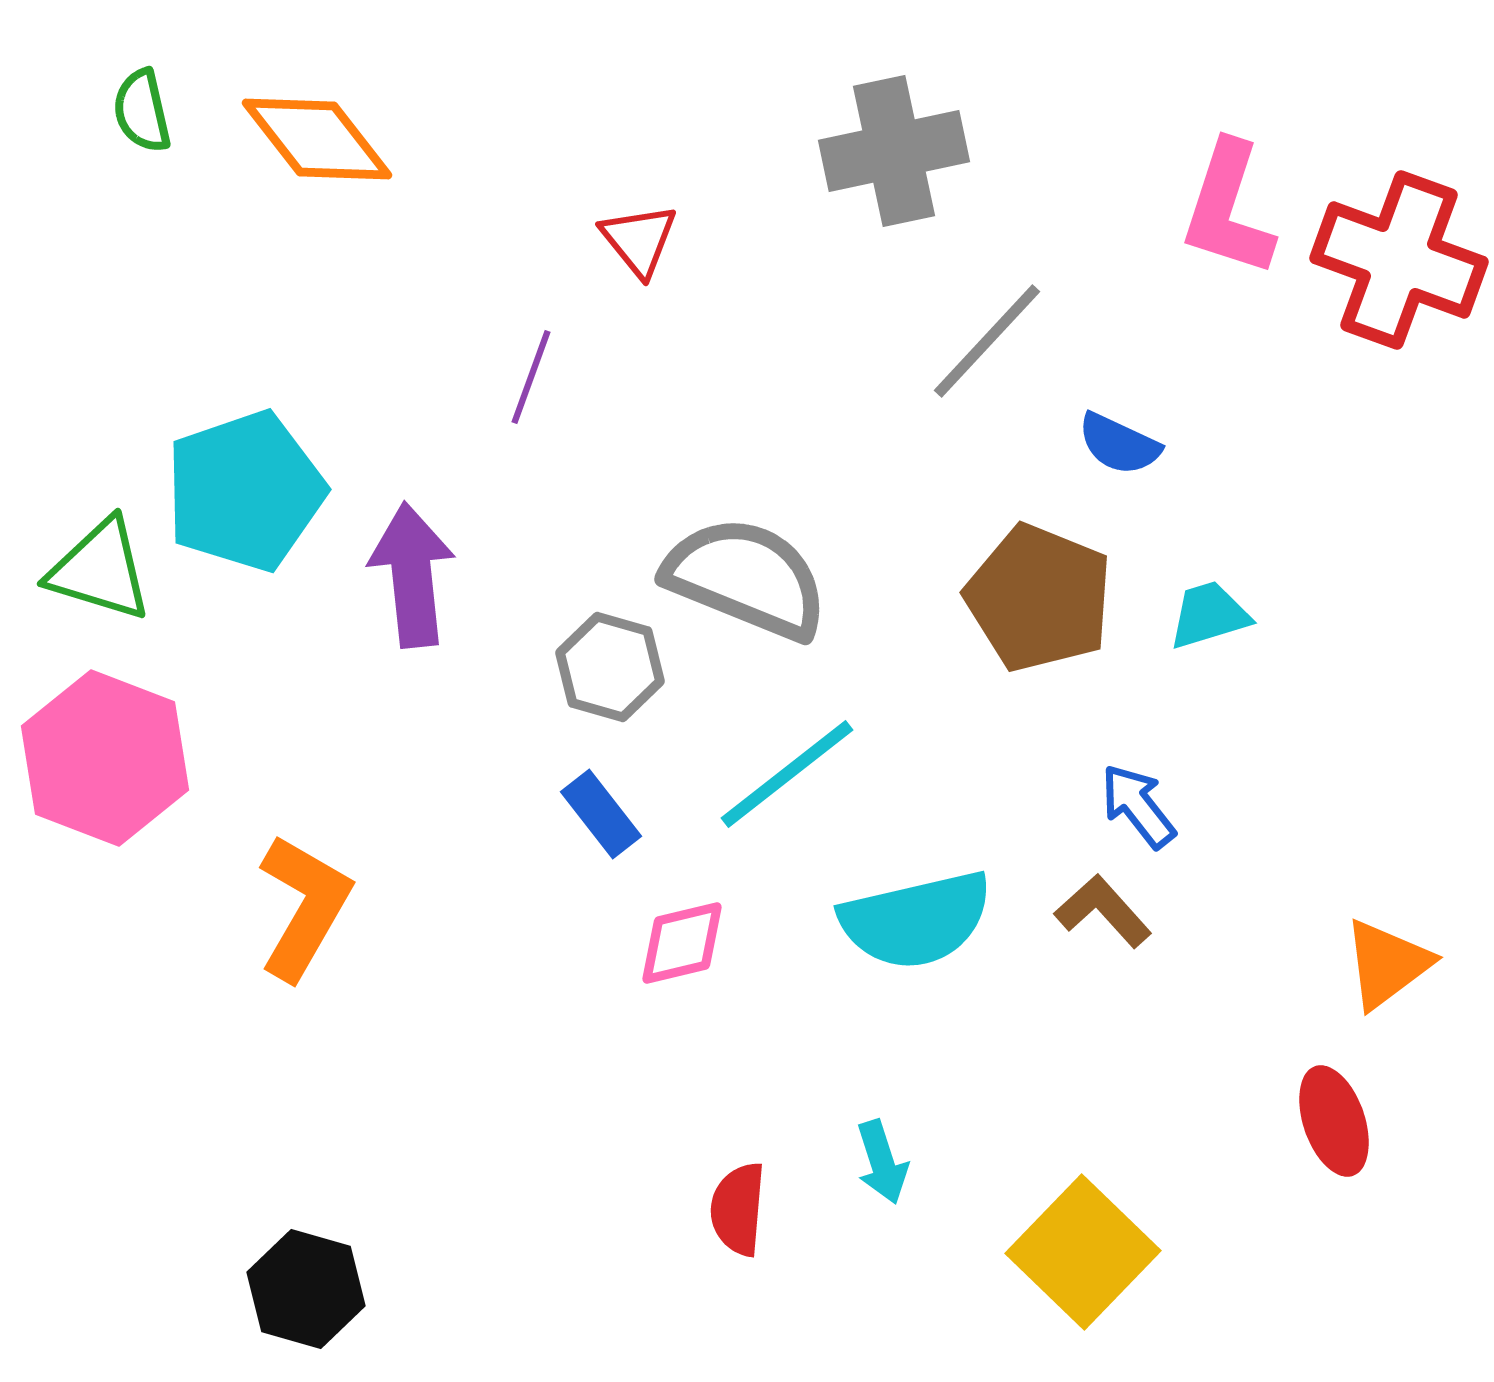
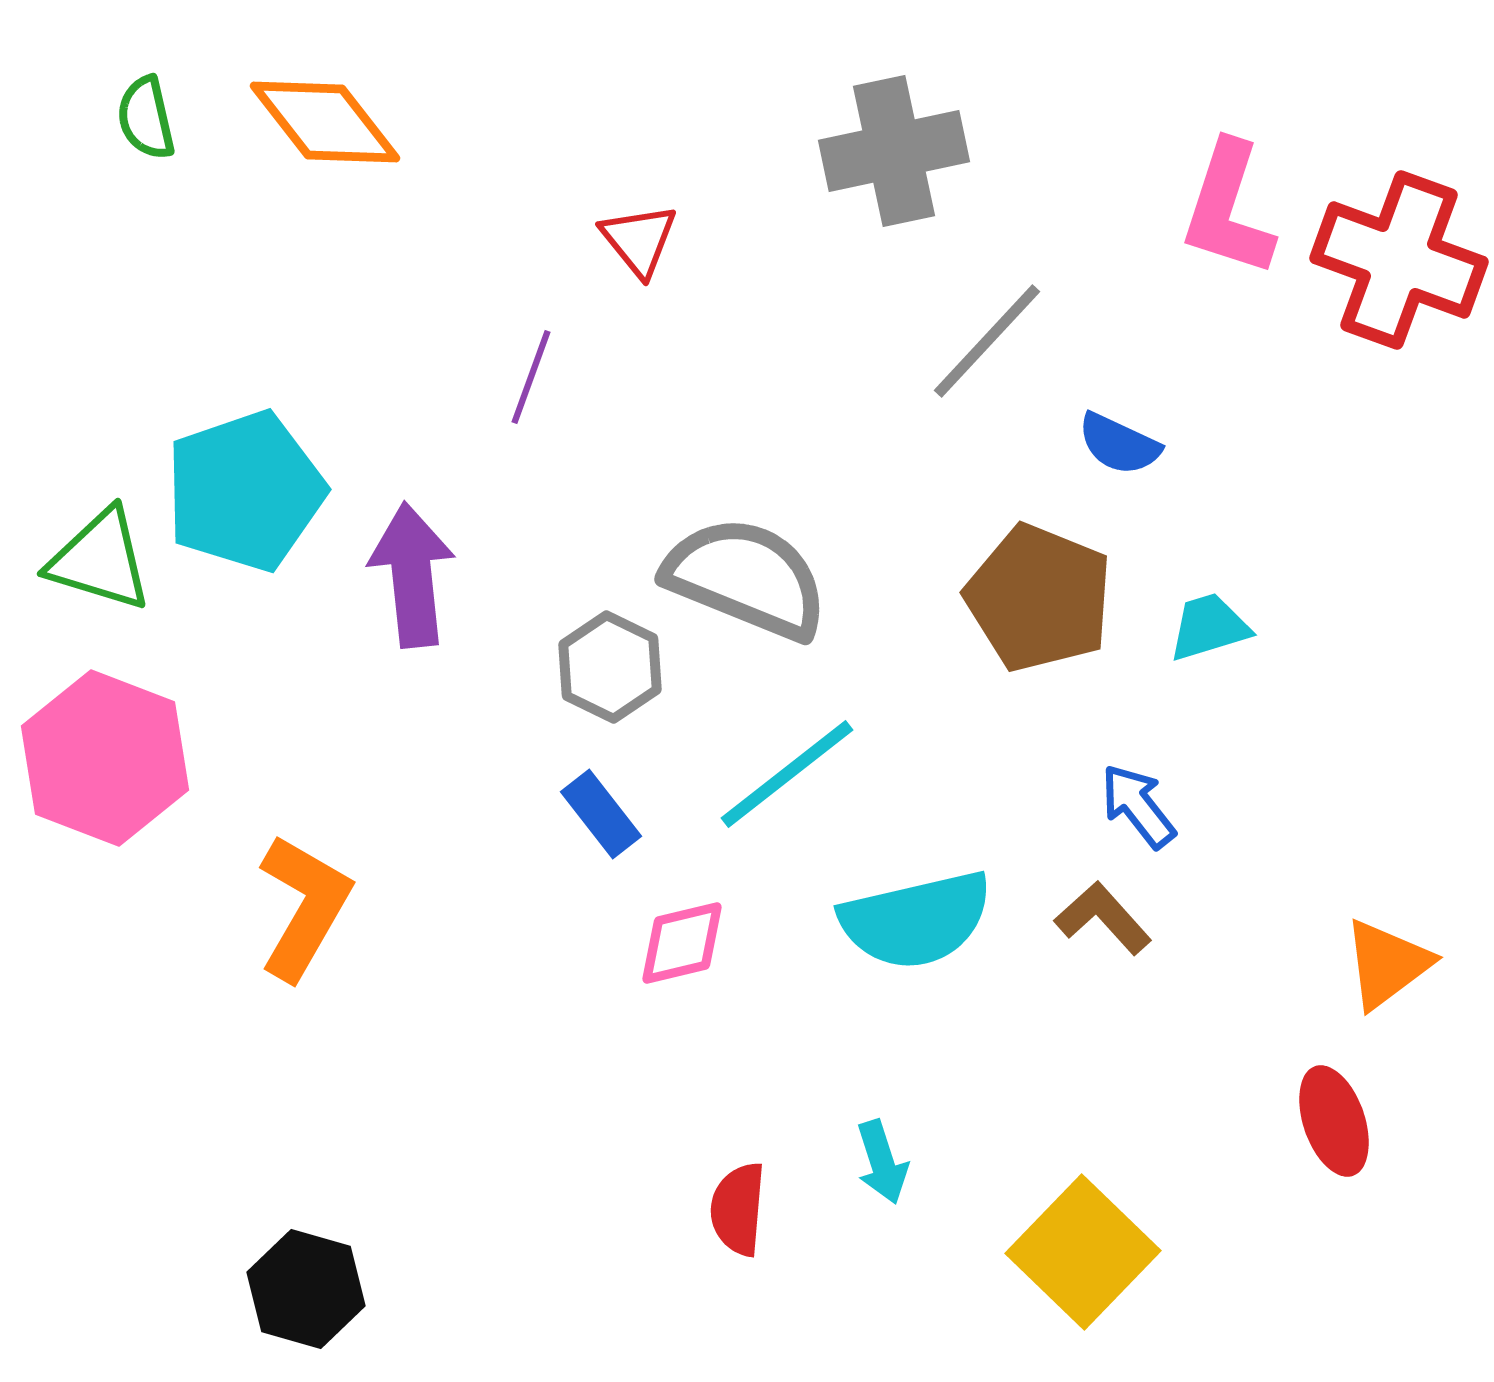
green semicircle: moved 4 px right, 7 px down
orange diamond: moved 8 px right, 17 px up
green triangle: moved 10 px up
cyan trapezoid: moved 12 px down
gray hexagon: rotated 10 degrees clockwise
brown L-shape: moved 7 px down
